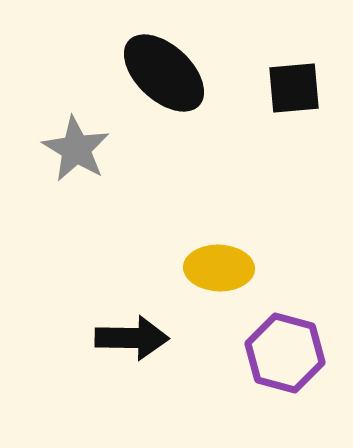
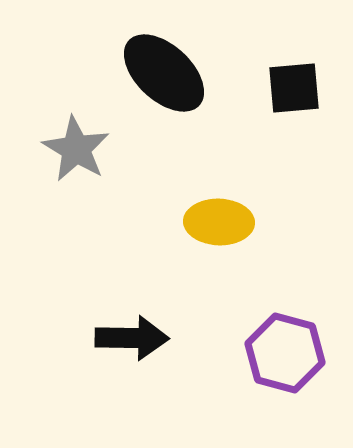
yellow ellipse: moved 46 px up
